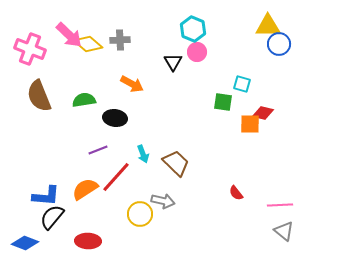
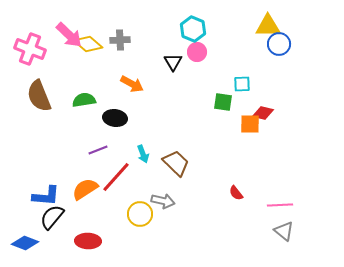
cyan square: rotated 18 degrees counterclockwise
